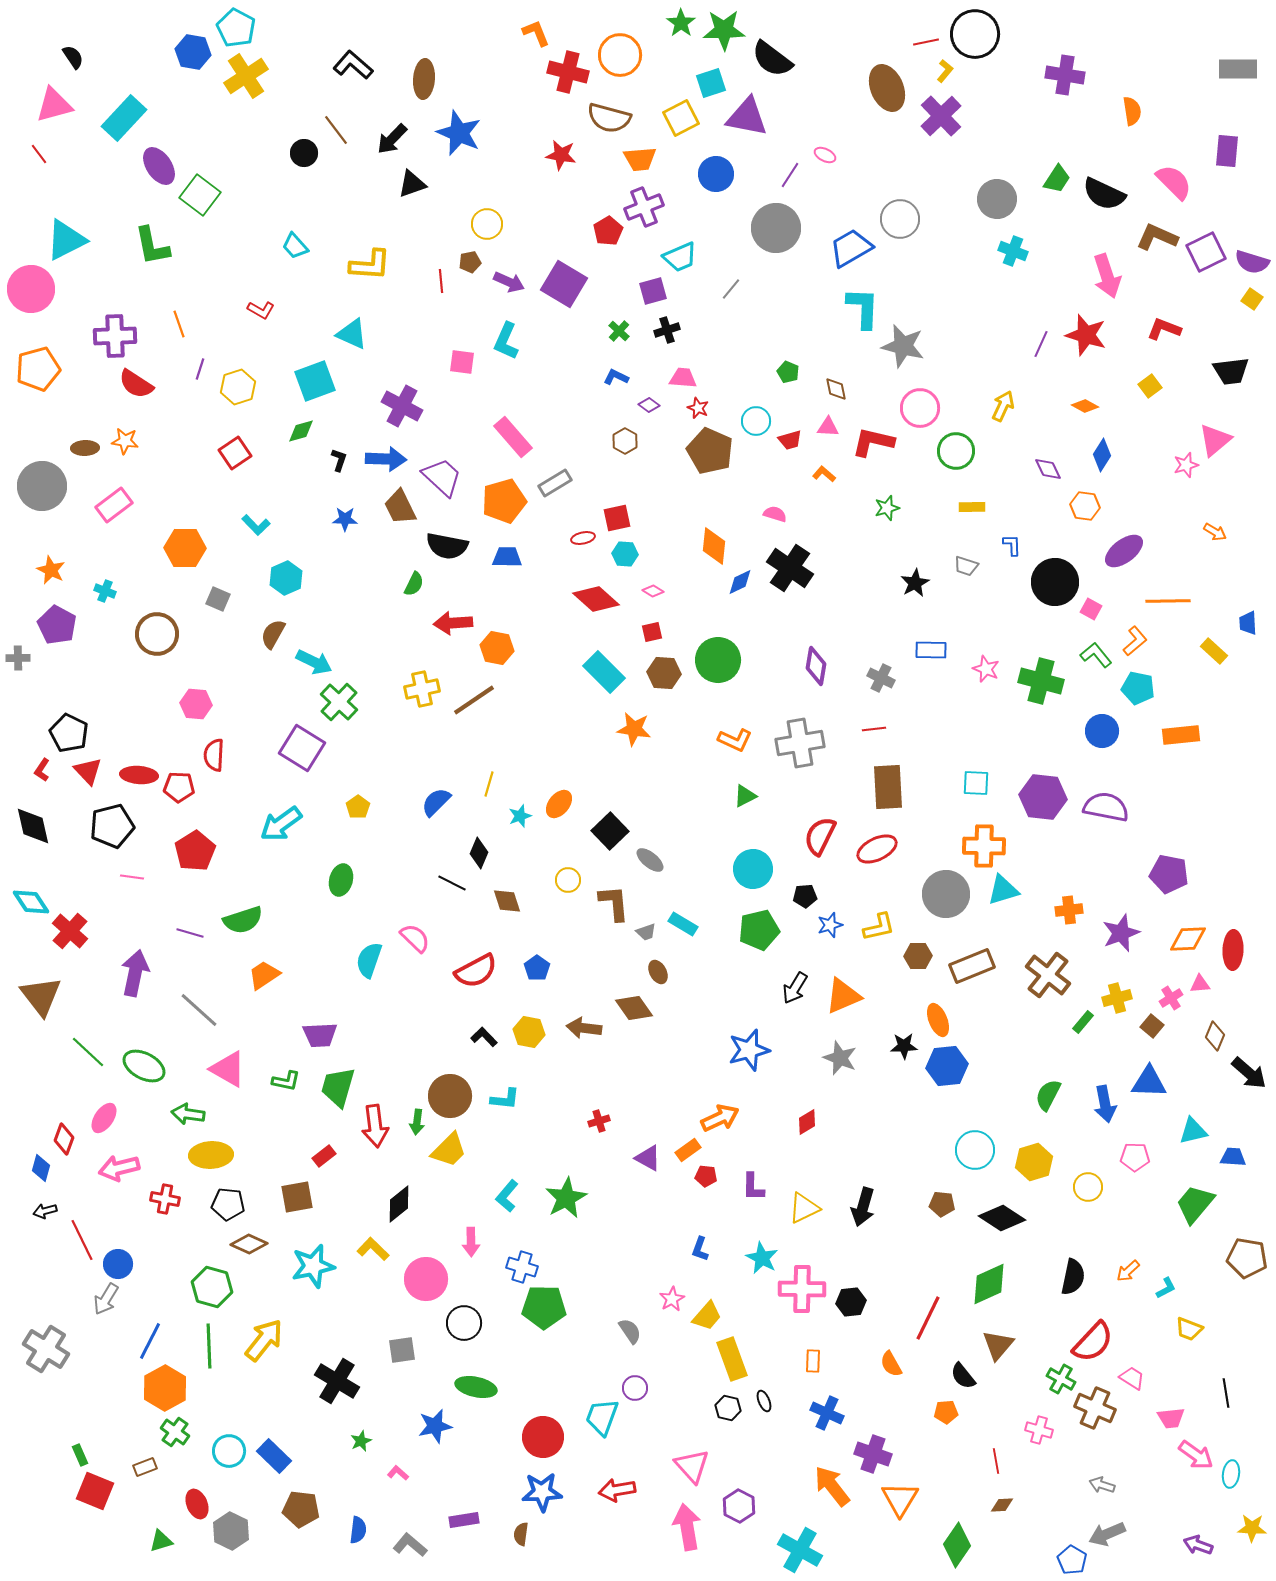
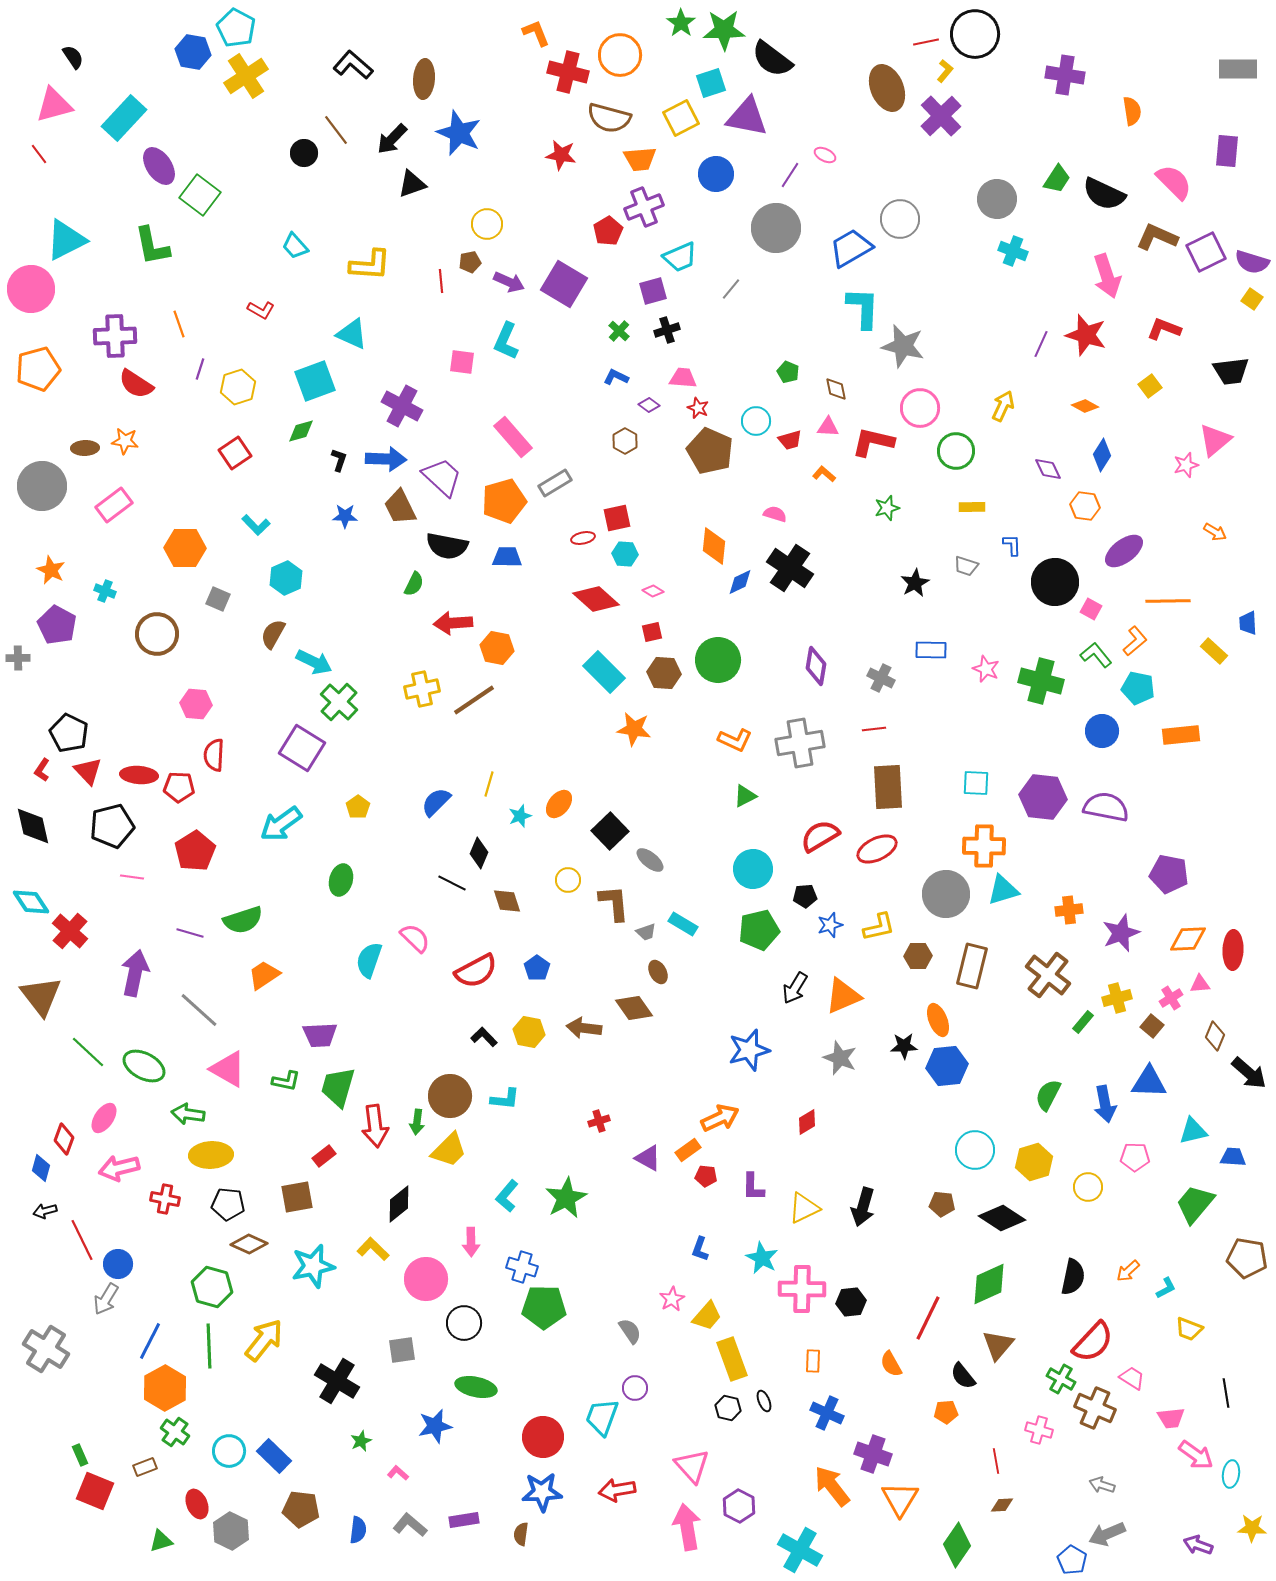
blue star at (345, 519): moved 3 px up
red semicircle at (820, 836): rotated 33 degrees clockwise
brown rectangle at (972, 966): rotated 54 degrees counterclockwise
gray L-shape at (410, 1545): moved 20 px up
